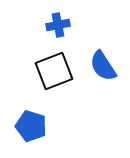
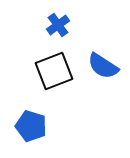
blue cross: rotated 25 degrees counterclockwise
blue semicircle: rotated 24 degrees counterclockwise
